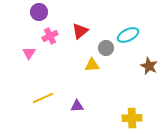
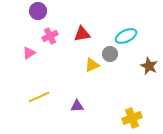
purple circle: moved 1 px left, 1 px up
red triangle: moved 2 px right, 3 px down; rotated 30 degrees clockwise
cyan ellipse: moved 2 px left, 1 px down
gray circle: moved 4 px right, 6 px down
pink triangle: rotated 24 degrees clockwise
yellow triangle: rotated 21 degrees counterclockwise
yellow line: moved 4 px left, 1 px up
yellow cross: rotated 18 degrees counterclockwise
